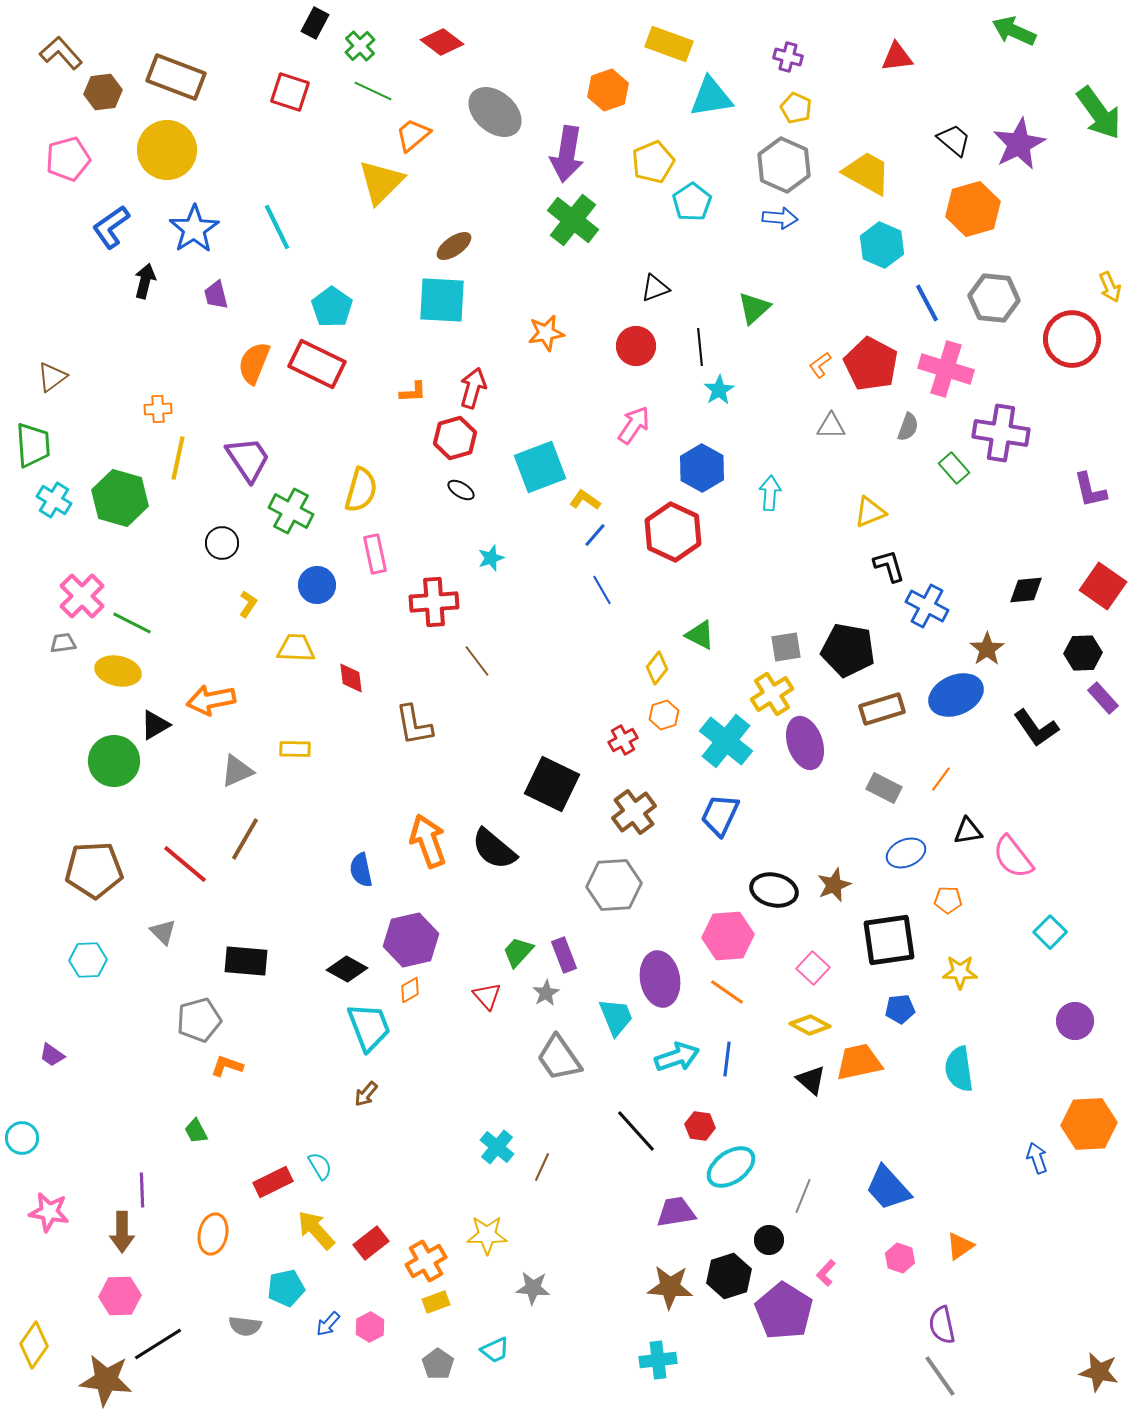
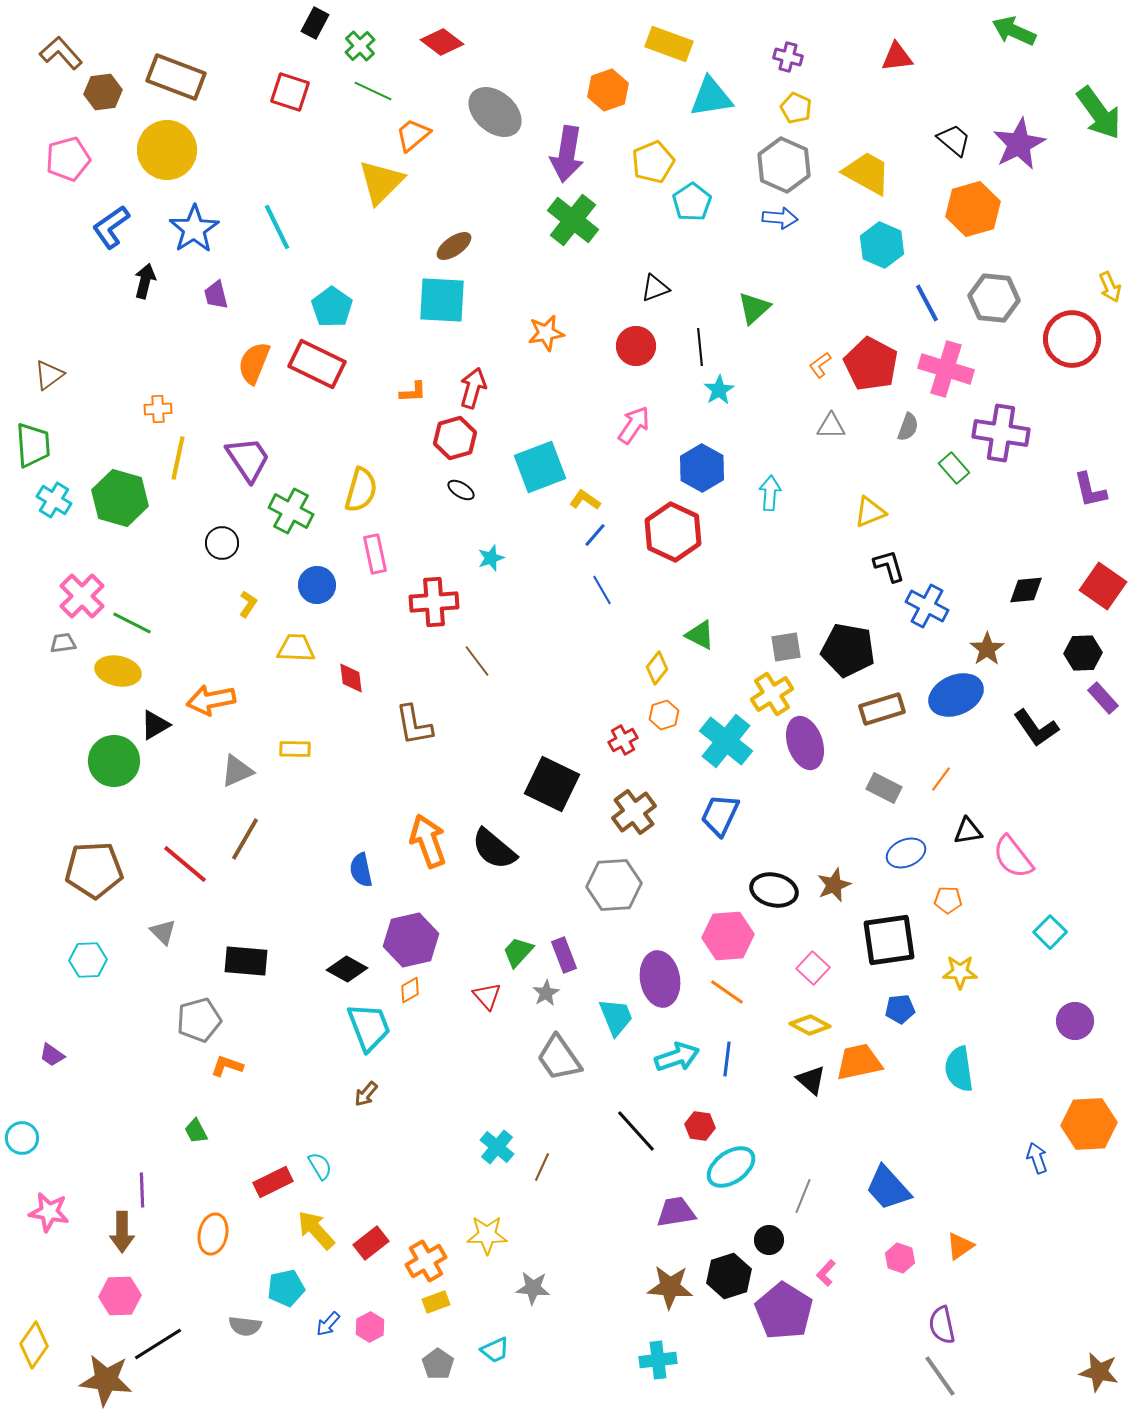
brown triangle at (52, 377): moved 3 px left, 2 px up
